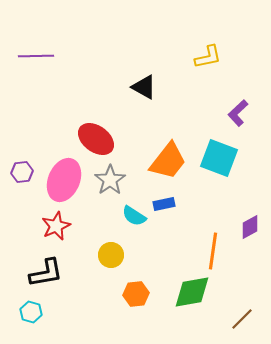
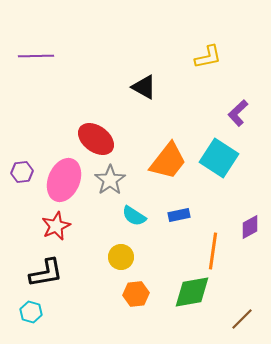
cyan square: rotated 12 degrees clockwise
blue rectangle: moved 15 px right, 11 px down
yellow circle: moved 10 px right, 2 px down
